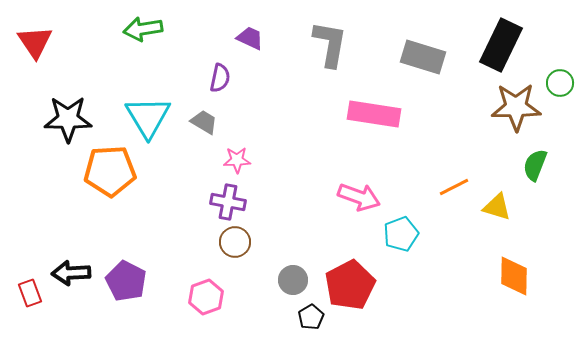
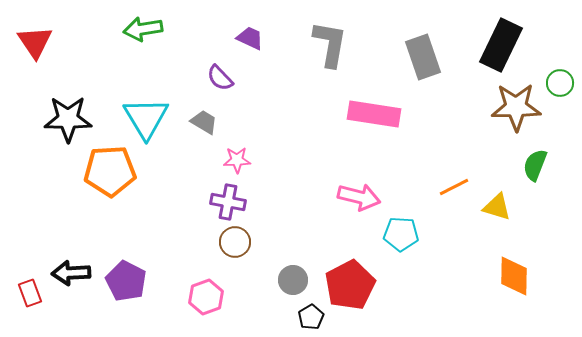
gray rectangle: rotated 54 degrees clockwise
purple semicircle: rotated 124 degrees clockwise
cyan triangle: moved 2 px left, 1 px down
pink arrow: rotated 6 degrees counterclockwise
cyan pentagon: rotated 24 degrees clockwise
